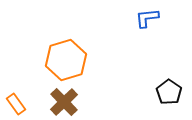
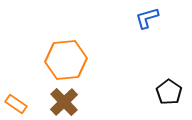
blue L-shape: rotated 10 degrees counterclockwise
orange hexagon: rotated 12 degrees clockwise
orange rectangle: rotated 20 degrees counterclockwise
